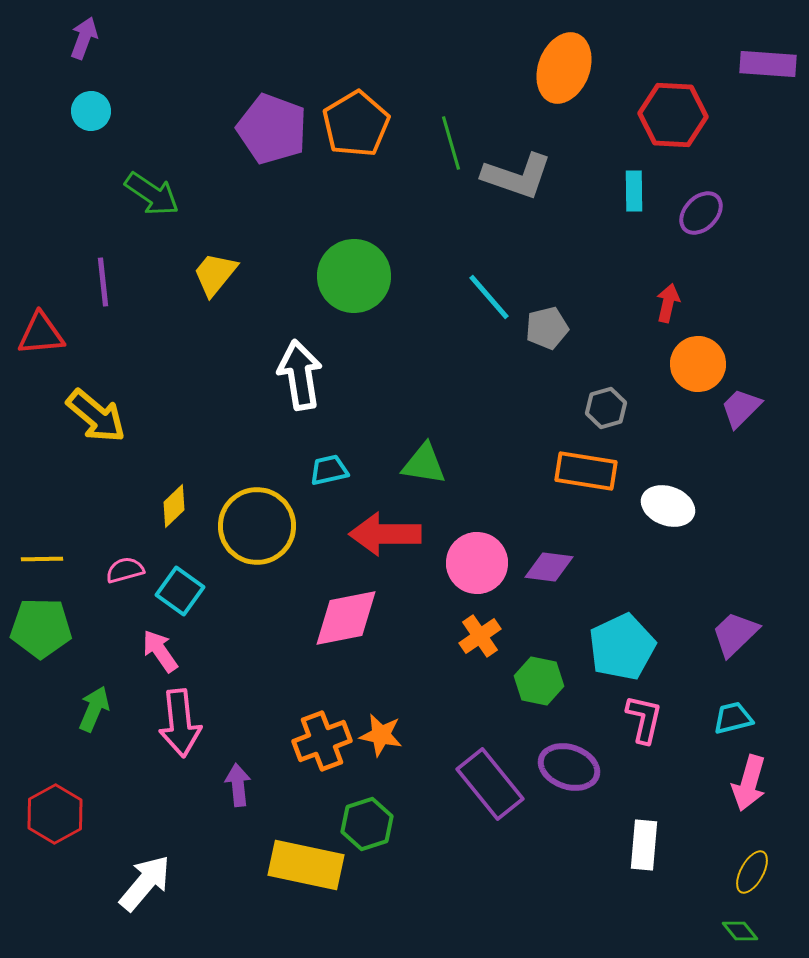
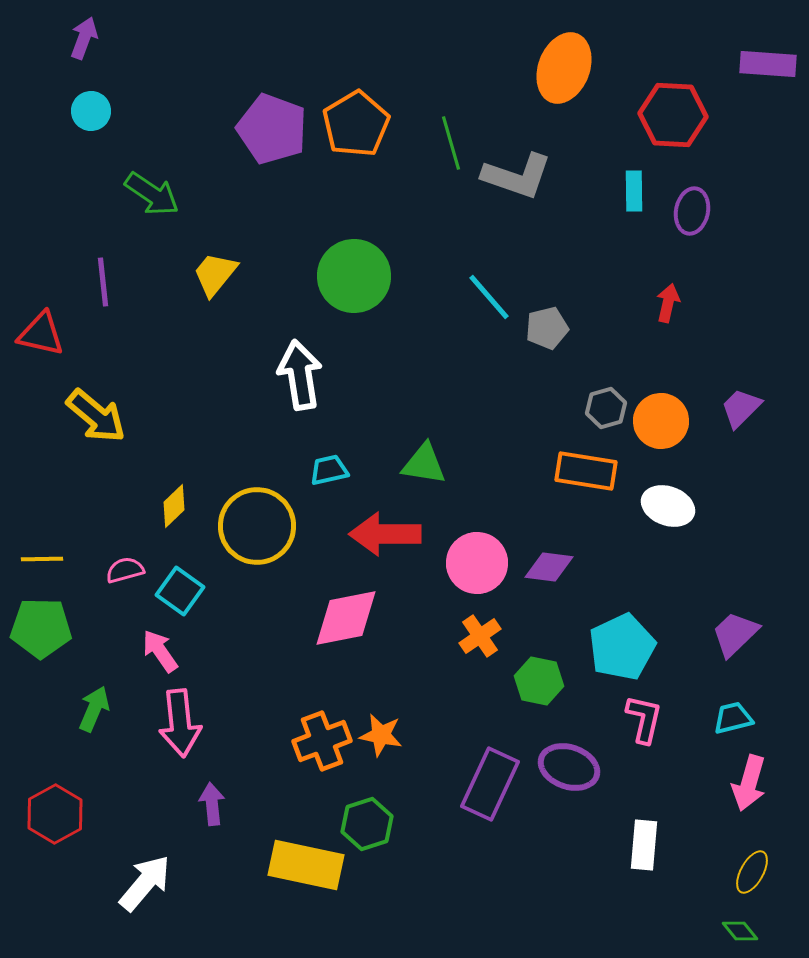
purple ellipse at (701, 213): moved 9 px left, 2 px up; rotated 33 degrees counterclockwise
red triangle at (41, 334): rotated 18 degrees clockwise
orange circle at (698, 364): moved 37 px left, 57 px down
purple rectangle at (490, 784): rotated 64 degrees clockwise
purple arrow at (238, 785): moved 26 px left, 19 px down
